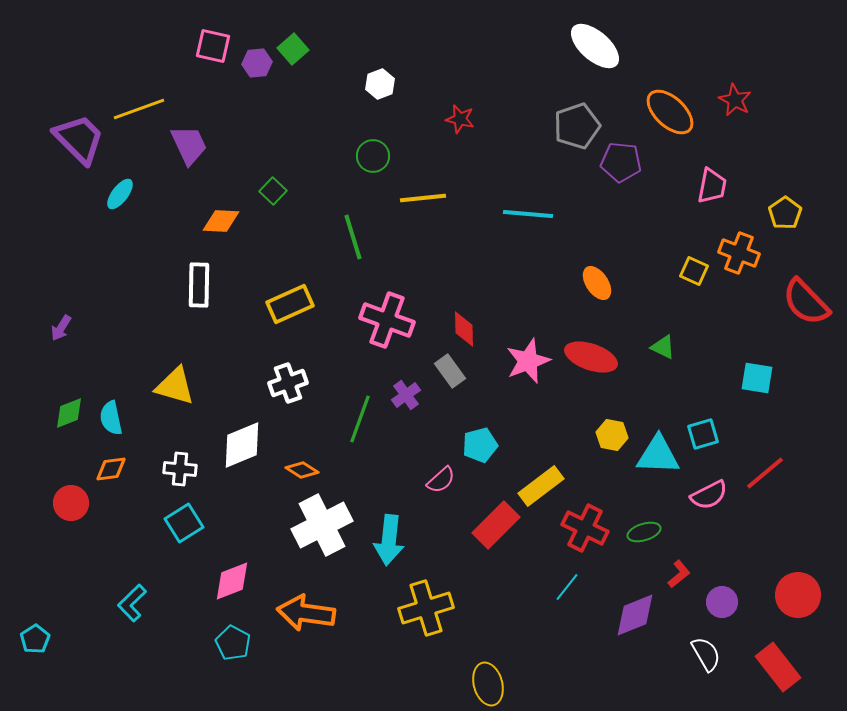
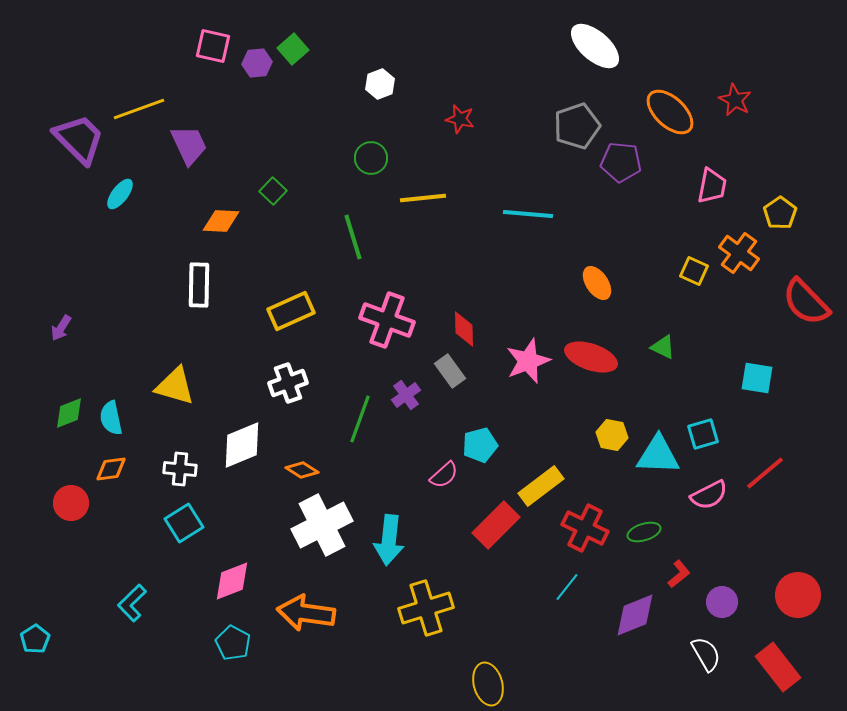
green circle at (373, 156): moved 2 px left, 2 px down
yellow pentagon at (785, 213): moved 5 px left
orange cross at (739, 253): rotated 15 degrees clockwise
yellow rectangle at (290, 304): moved 1 px right, 7 px down
pink semicircle at (441, 480): moved 3 px right, 5 px up
